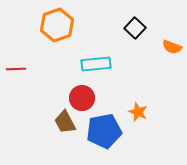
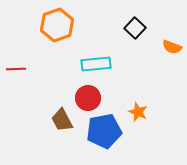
red circle: moved 6 px right
brown trapezoid: moved 3 px left, 2 px up
